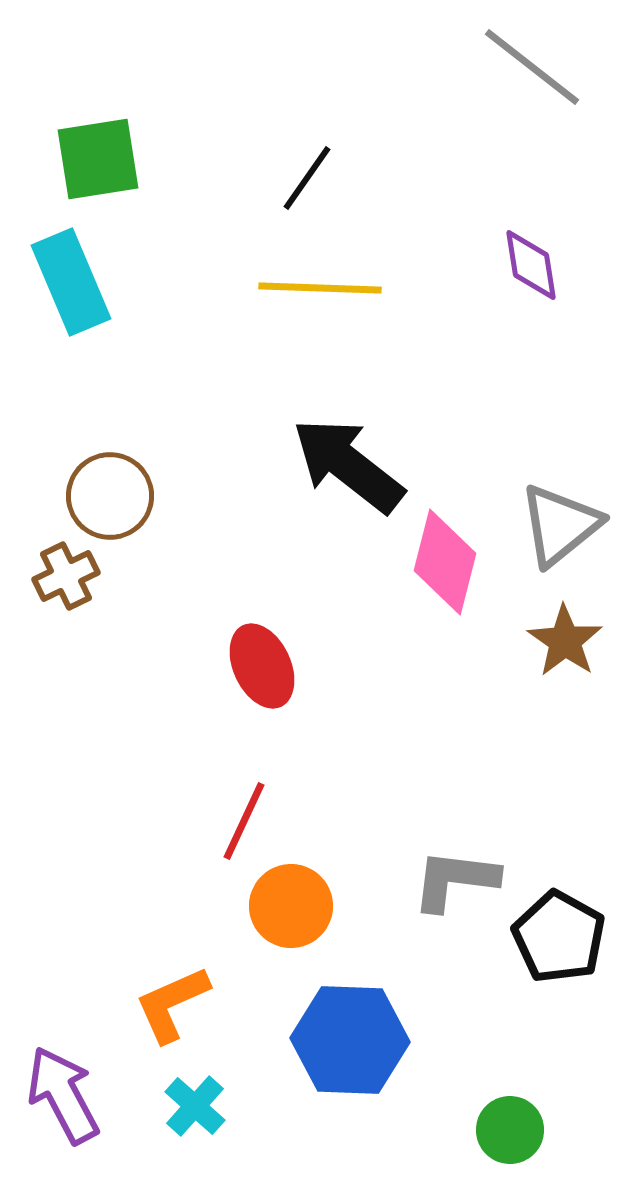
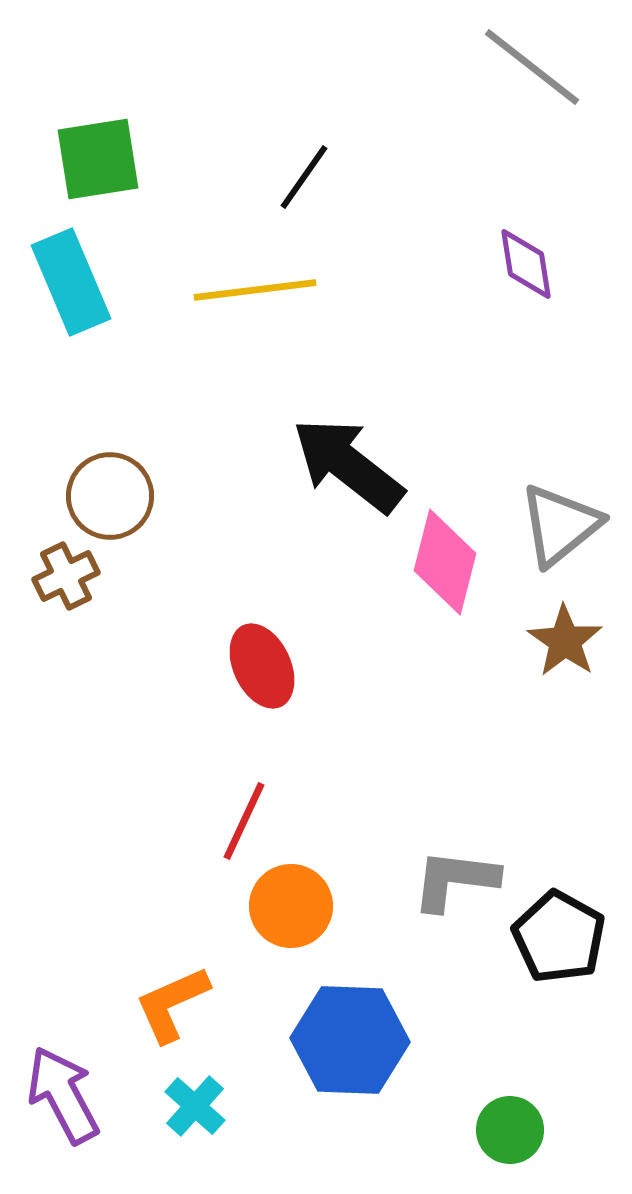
black line: moved 3 px left, 1 px up
purple diamond: moved 5 px left, 1 px up
yellow line: moved 65 px left, 2 px down; rotated 9 degrees counterclockwise
